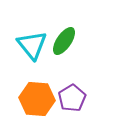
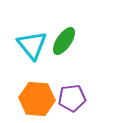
purple pentagon: rotated 24 degrees clockwise
